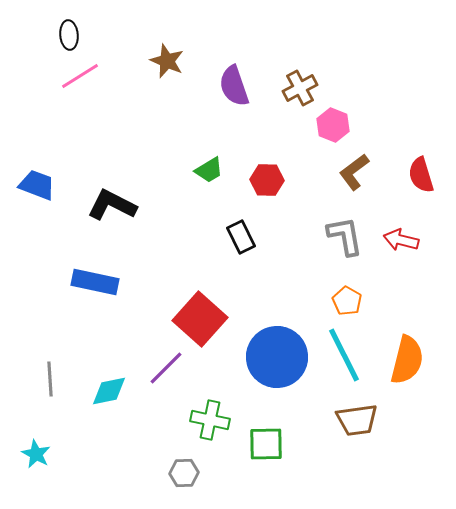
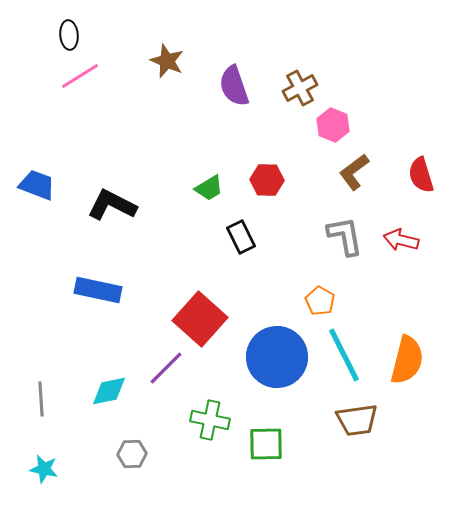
green trapezoid: moved 18 px down
blue rectangle: moved 3 px right, 8 px down
orange pentagon: moved 27 px left
gray line: moved 9 px left, 20 px down
cyan star: moved 8 px right, 15 px down; rotated 16 degrees counterclockwise
gray hexagon: moved 52 px left, 19 px up
